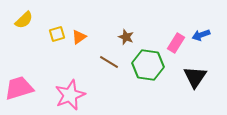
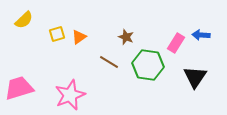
blue arrow: rotated 24 degrees clockwise
